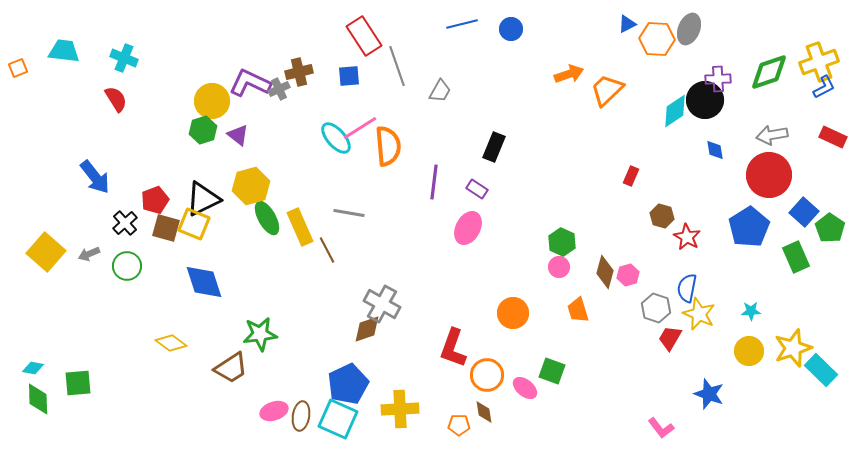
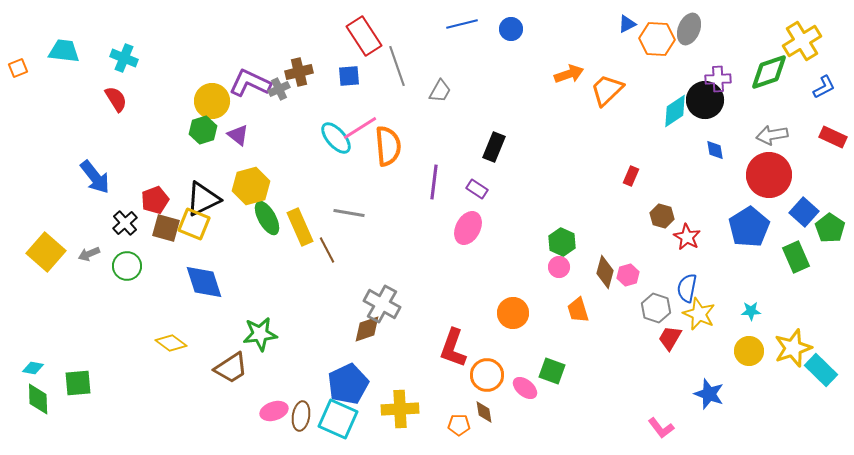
yellow cross at (819, 62): moved 17 px left, 21 px up; rotated 12 degrees counterclockwise
